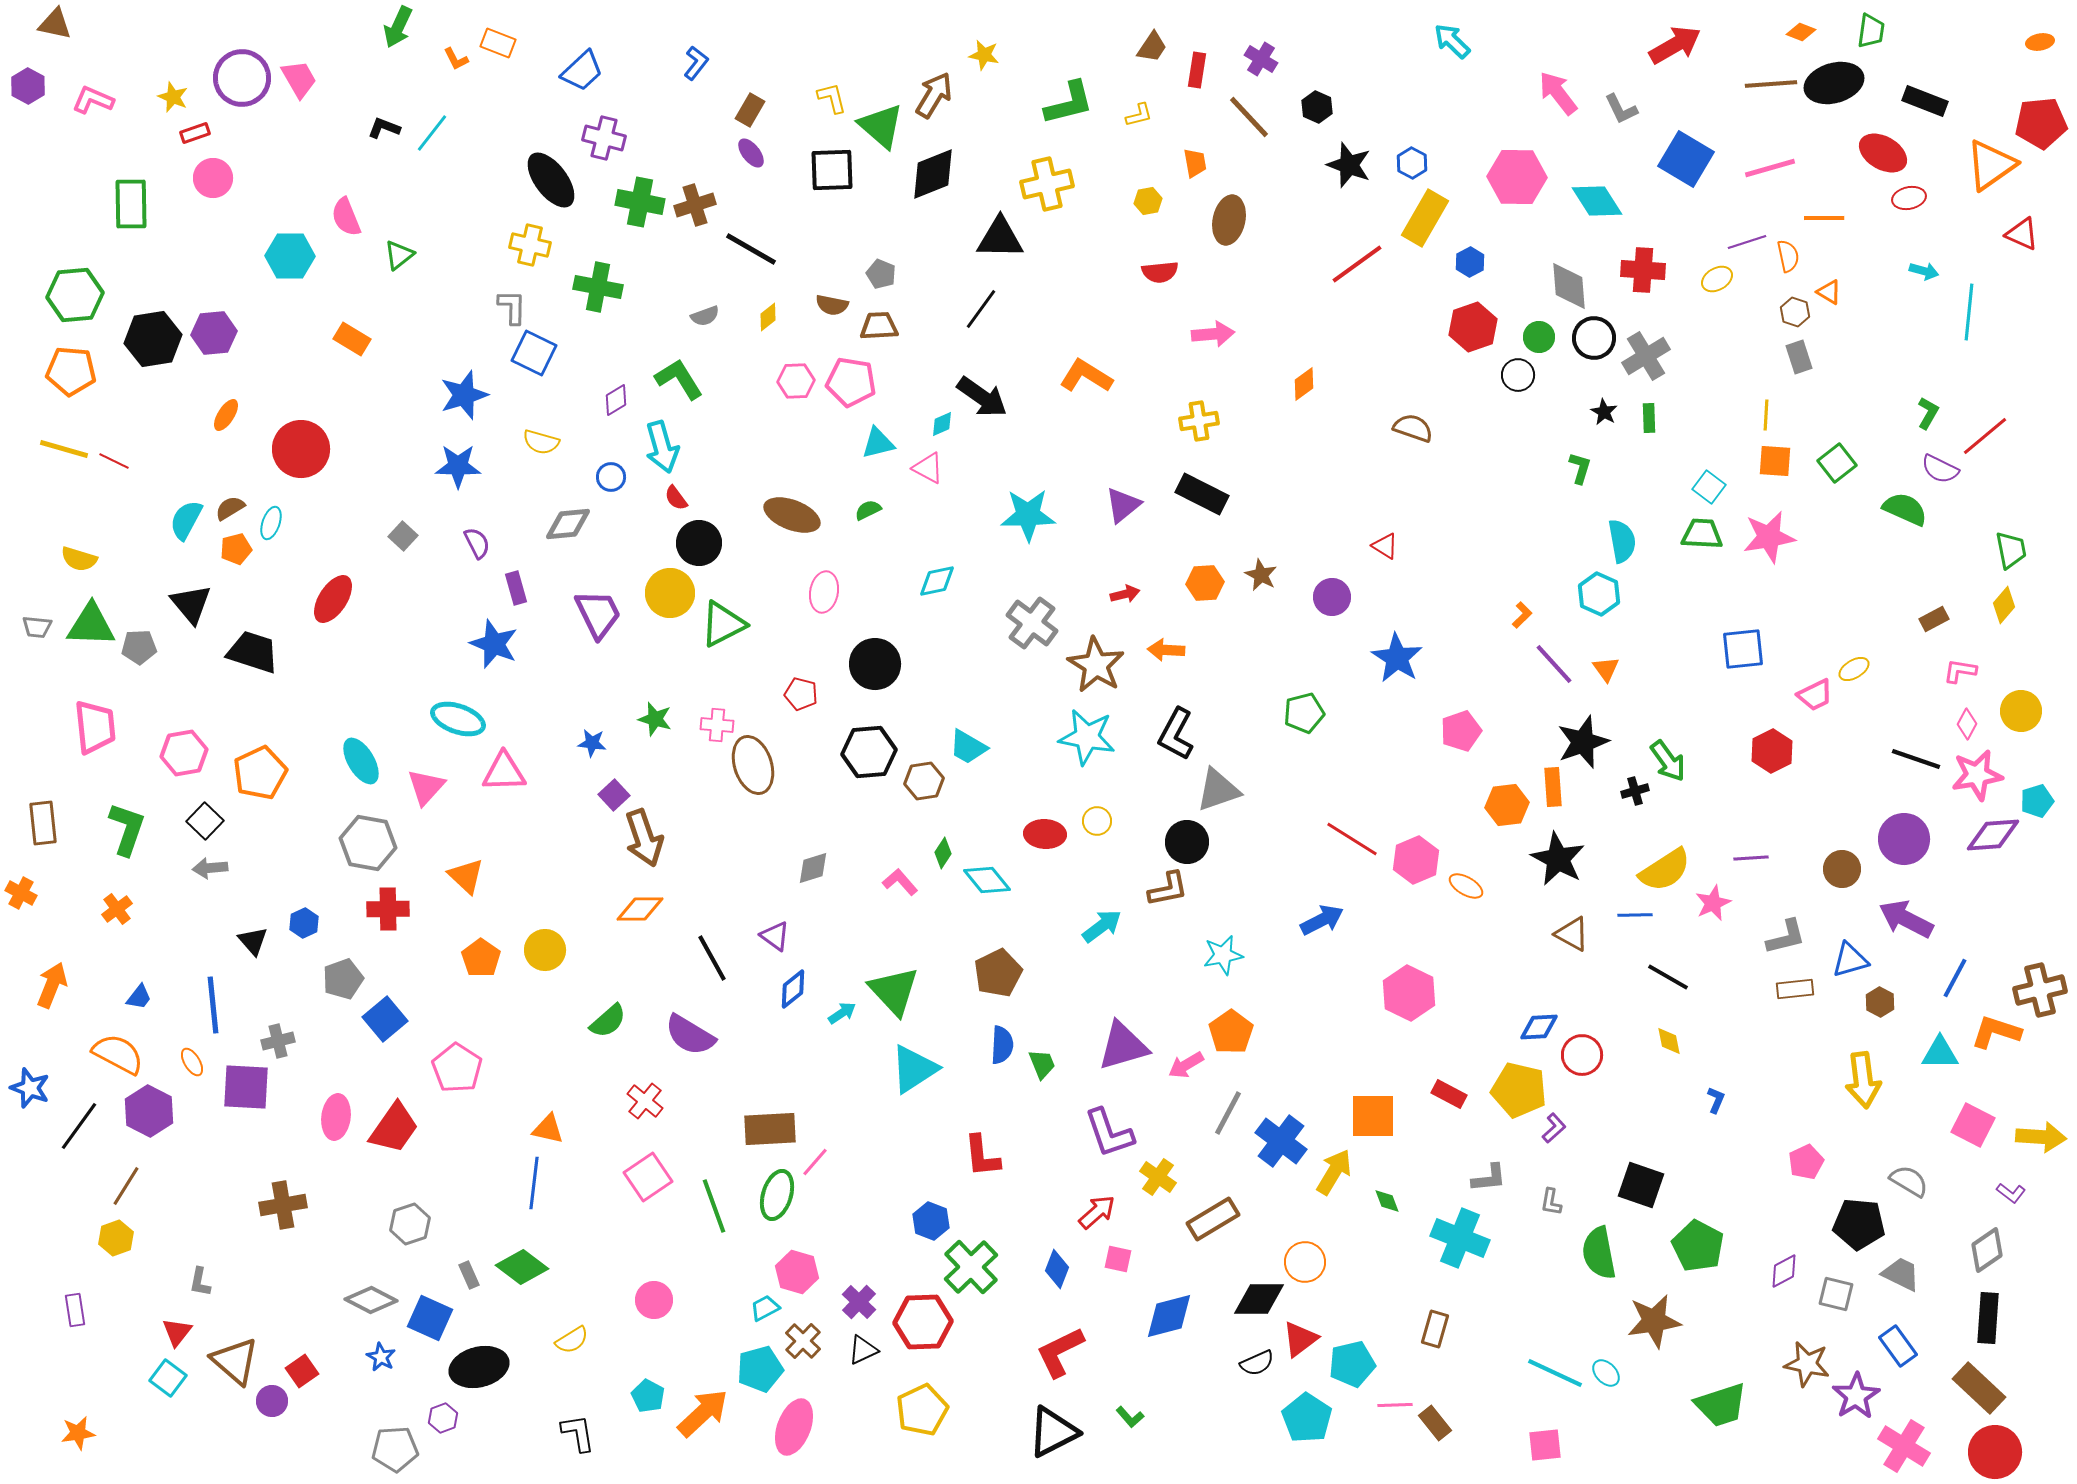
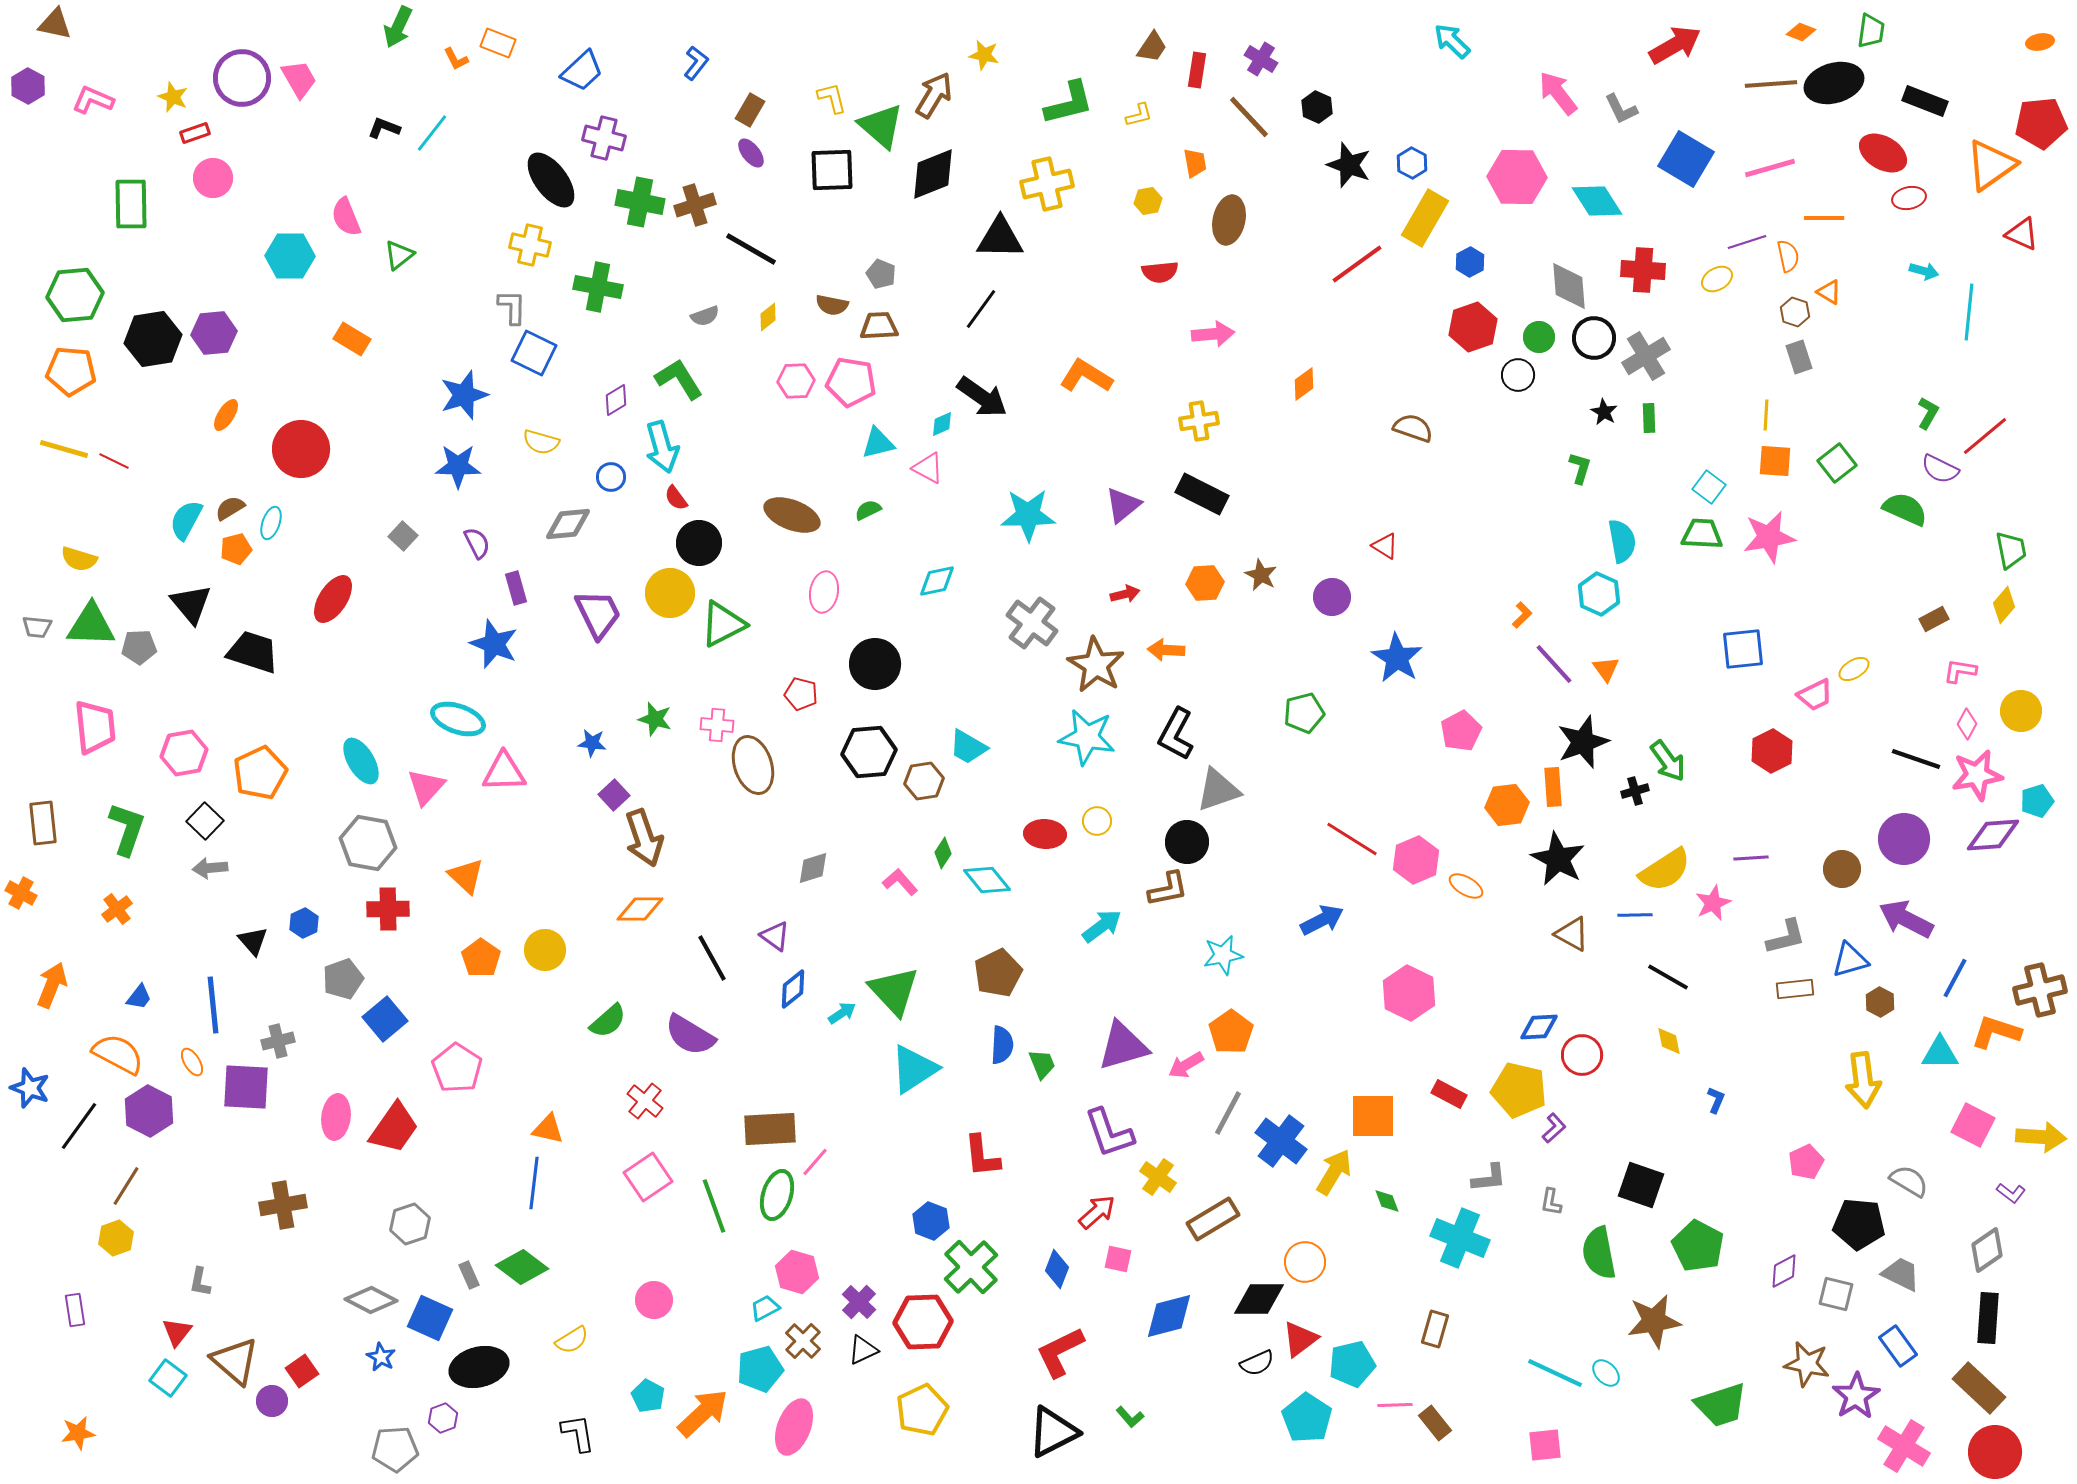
pink pentagon at (1461, 731): rotated 9 degrees counterclockwise
